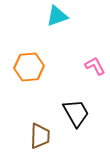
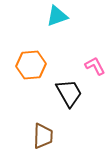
orange hexagon: moved 2 px right, 2 px up
black trapezoid: moved 7 px left, 20 px up
brown trapezoid: moved 3 px right
